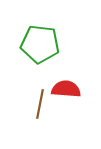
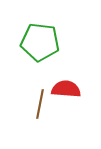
green pentagon: moved 2 px up
